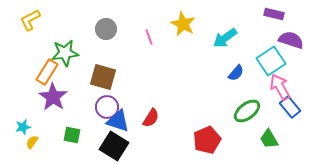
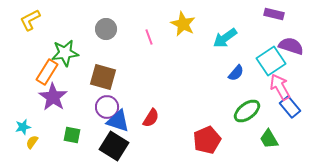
purple semicircle: moved 6 px down
